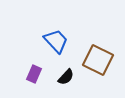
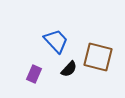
brown square: moved 3 px up; rotated 12 degrees counterclockwise
black semicircle: moved 3 px right, 8 px up
